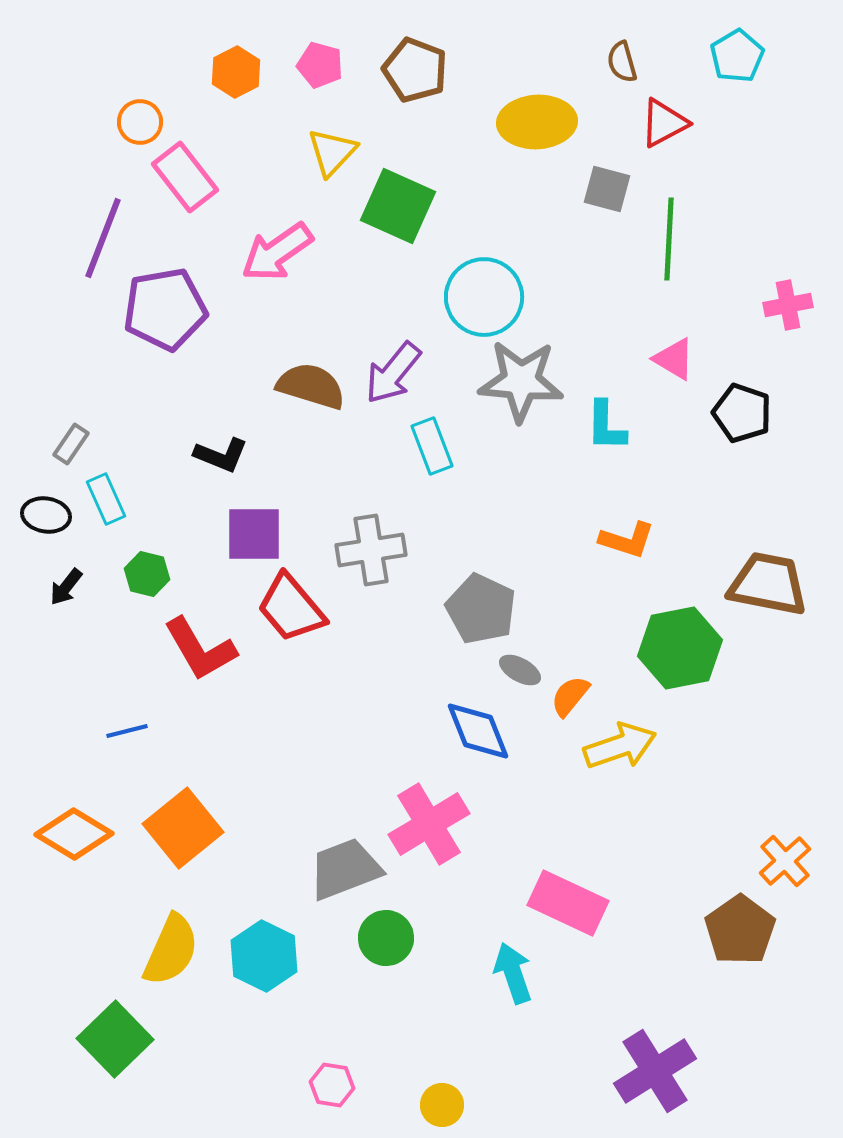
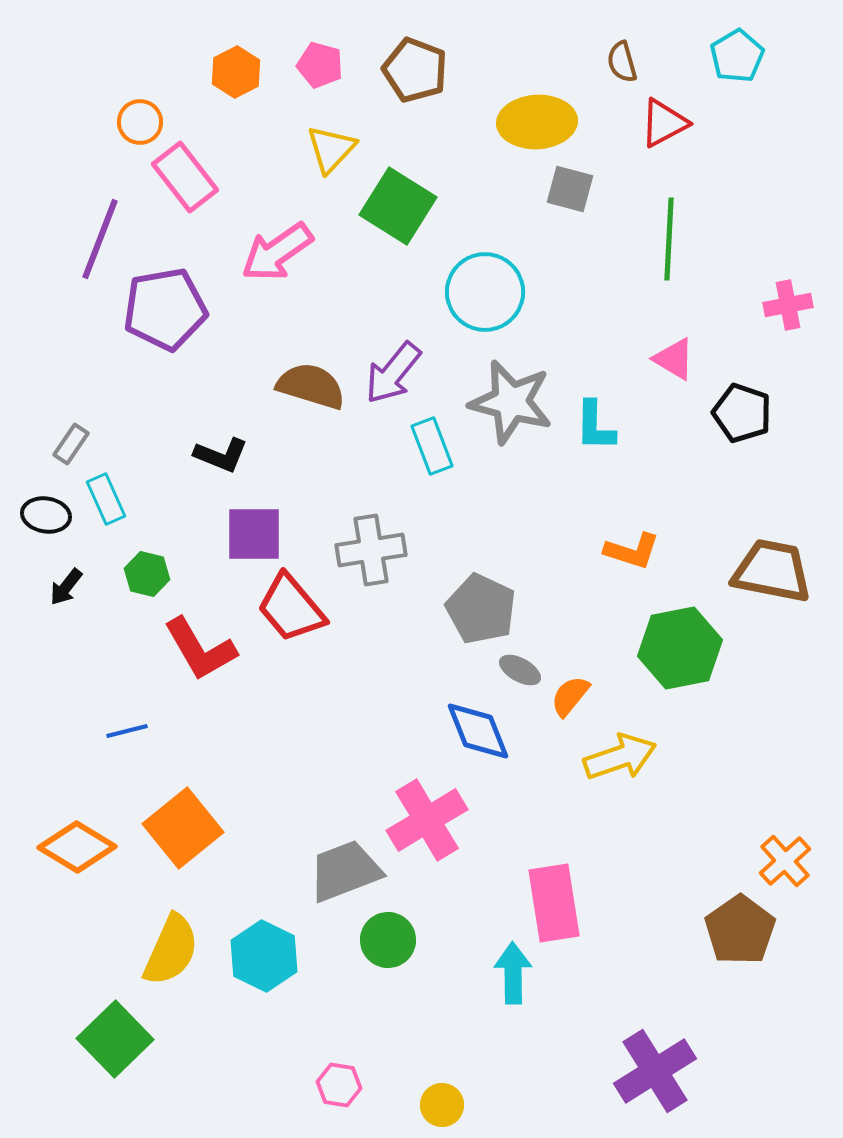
yellow triangle at (332, 152): moved 1 px left, 3 px up
gray square at (607, 189): moved 37 px left
green square at (398, 206): rotated 8 degrees clockwise
purple line at (103, 238): moved 3 px left, 1 px down
cyan circle at (484, 297): moved 1 px right, 5 px up
gray star at (521, 381): moved 10 px left, 21 px down; rotated 10 degrees clockwise
cyan L-shape at (606, 426): moved 11 px left
orange L-shape at (627, 540): moved 5 px right, 11 px down
brown trapezoid at (768, 584): moved 4 px right, 13 px up
yellow arrow at (620, 746): moved 11 px down
pink cross at (429, 824): moved 2 px left, 4 px up
orange diamond at (74, 834): moved 3 px right, 13 px down
gray trapezoid at (345, 869): moved 2 px down
pink rectangle at (568, 903): moved 14 px left; rotated 56 degrees clockwise
green circle at (386, 938): moved 2 px right, 2 px down
cyan arrow at (513, 973): rotated 18 degrees clockwise
pink hexagon at (332, 1085): moved 7 px right
